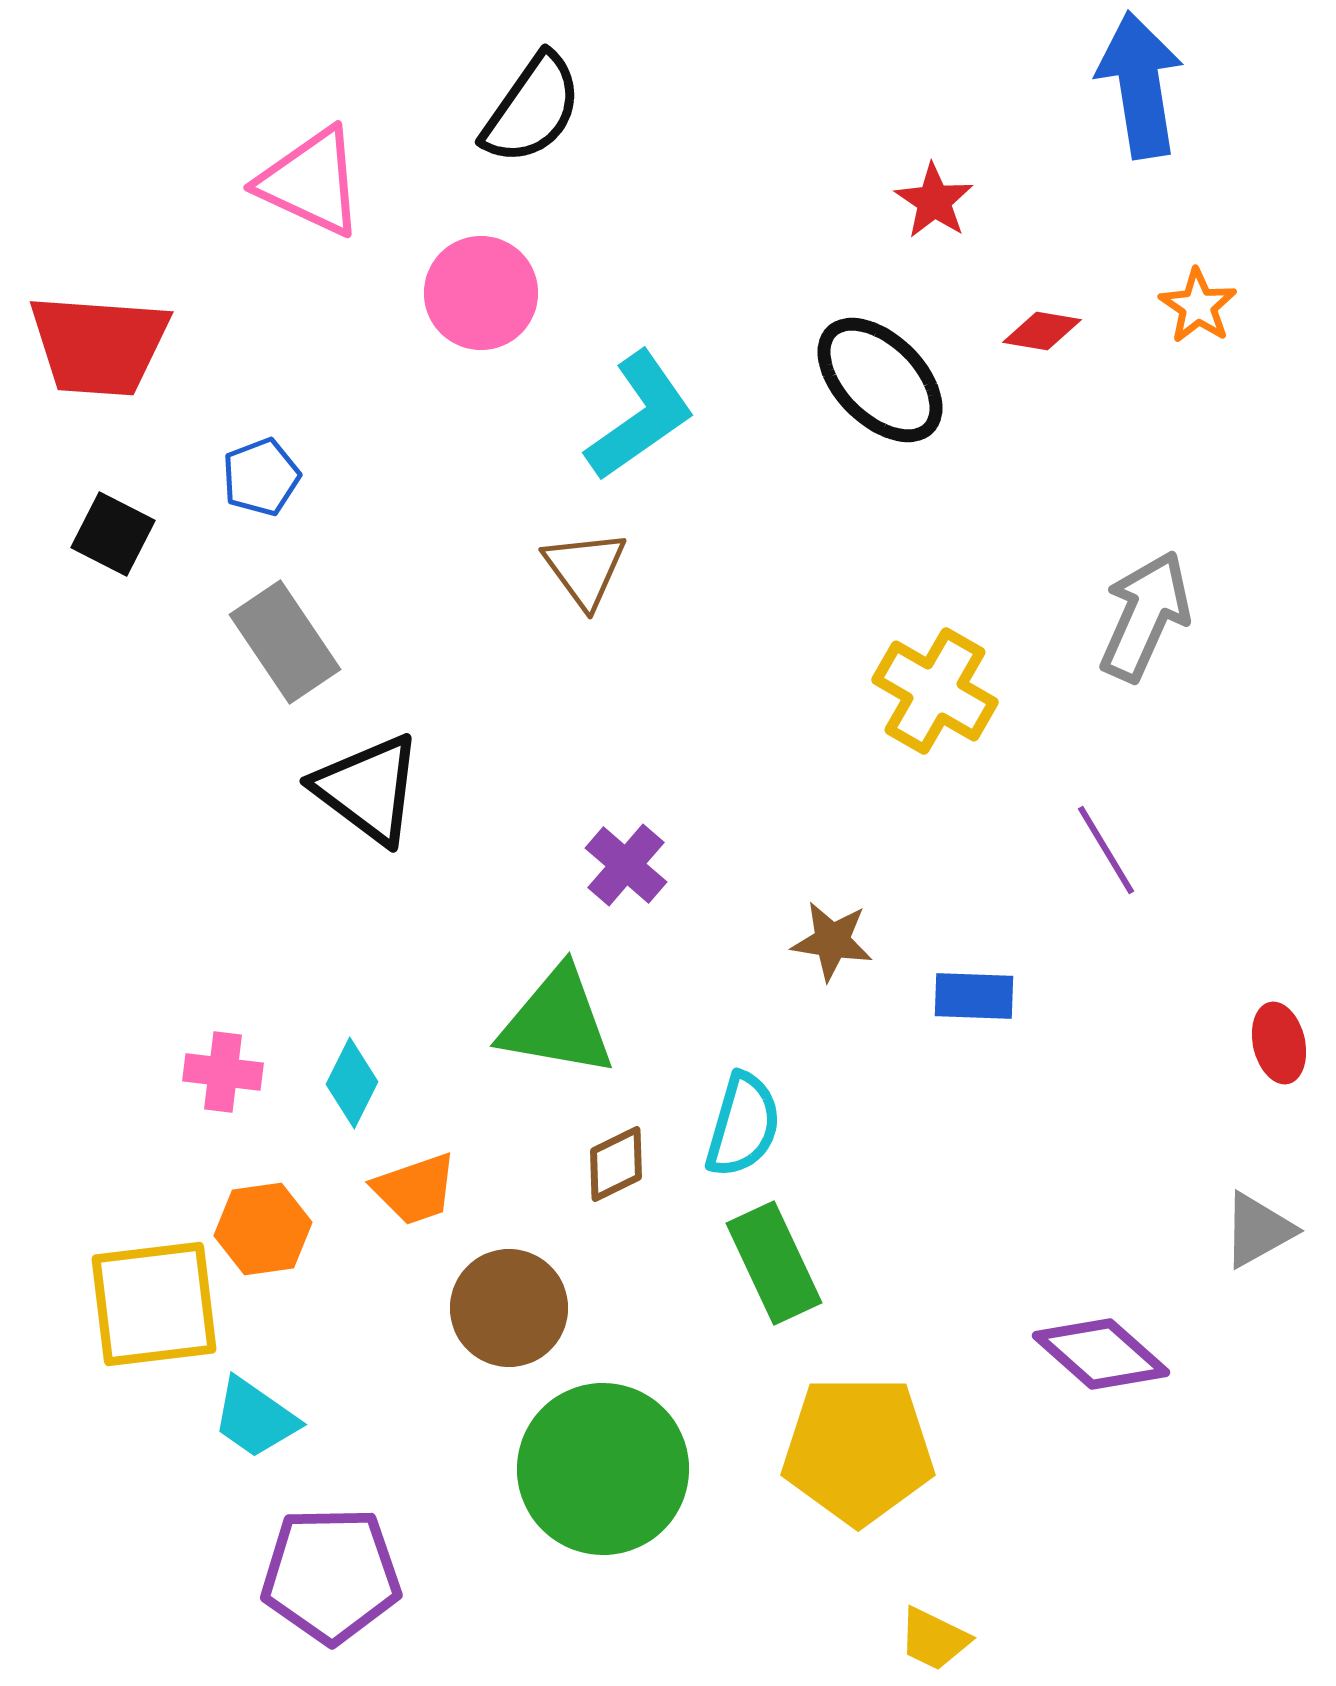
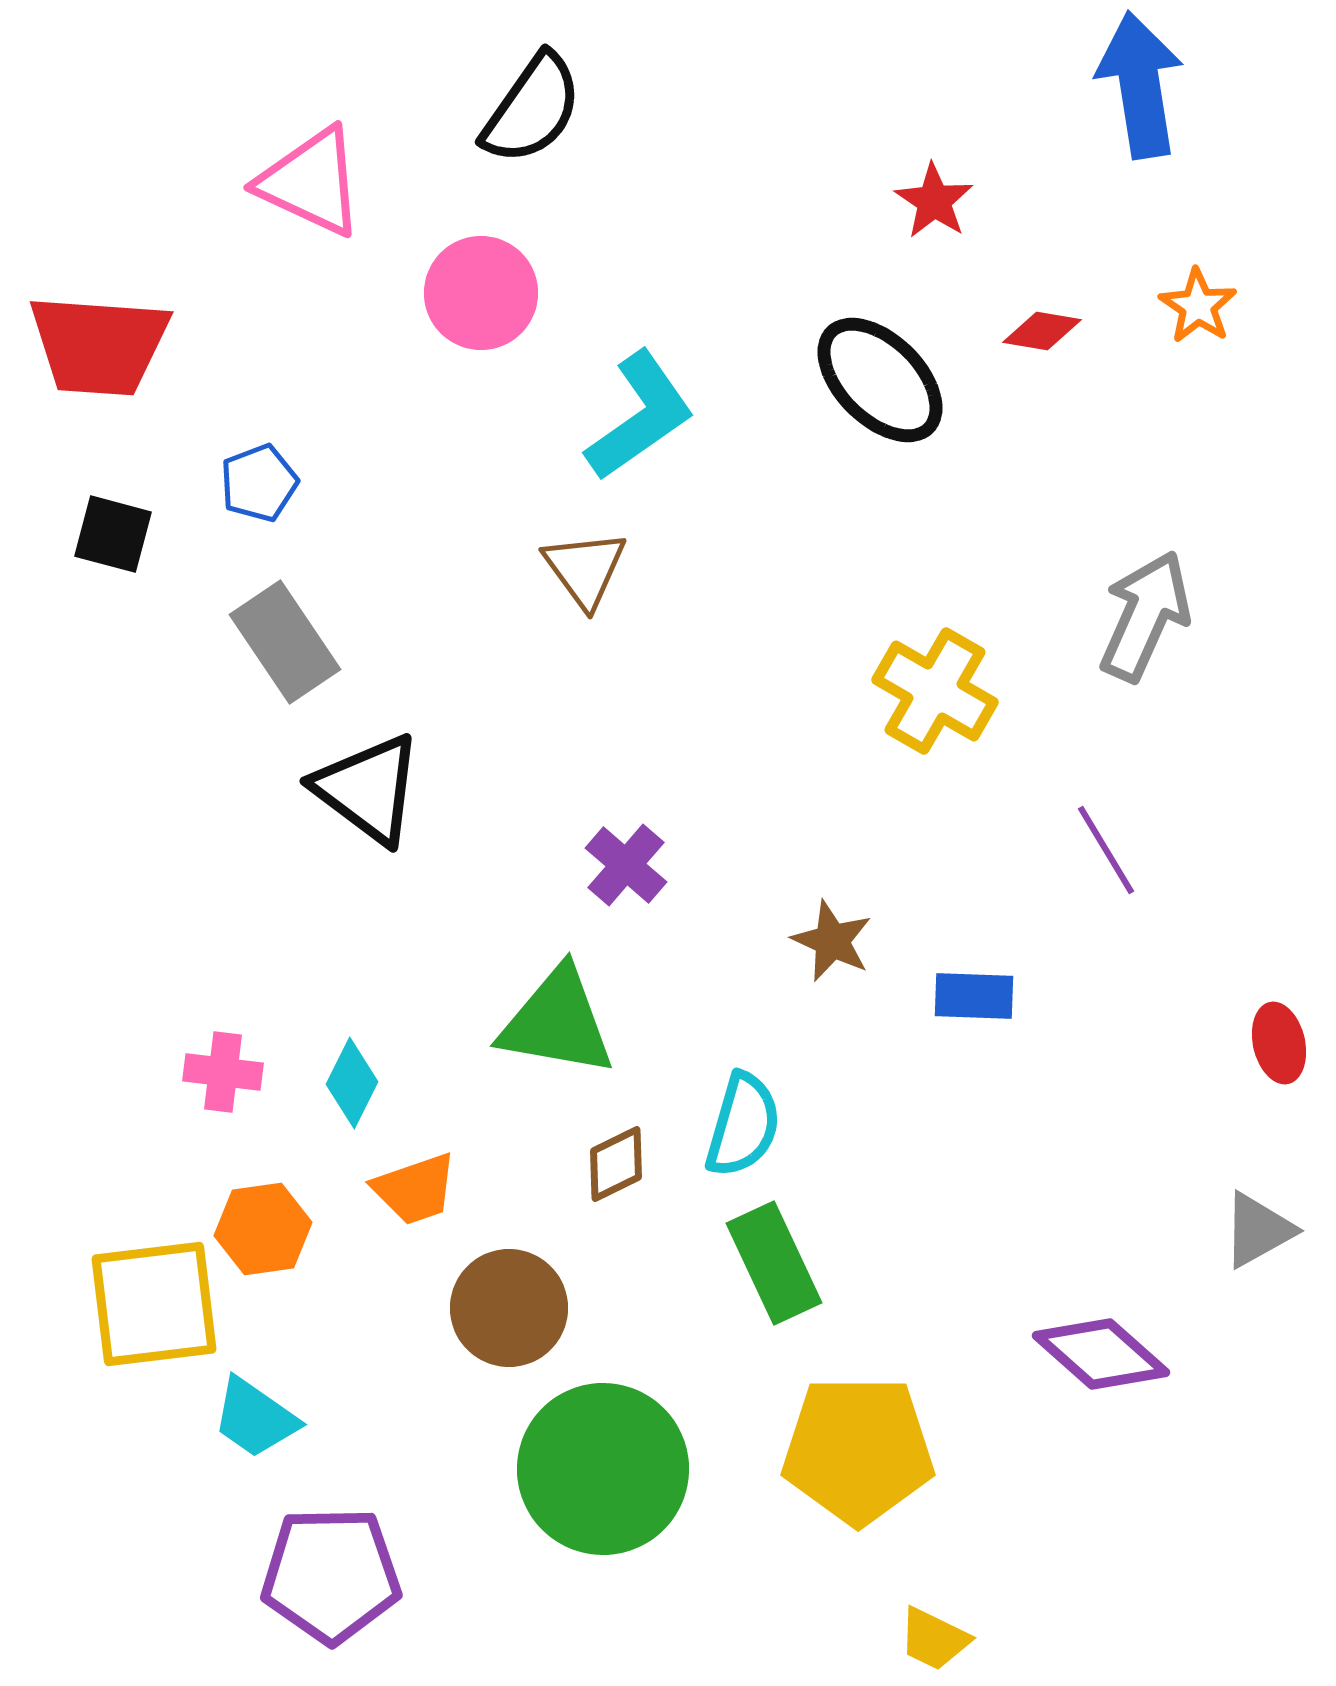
blue pentagon: moved 2 px left, 6 px down
black square: rotated 12 degrees counterclockwise
brown star: rotated 16 degrees clockwise
